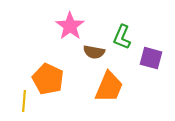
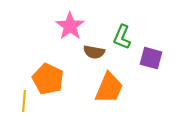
orange trapezoid: moved 1 px down
